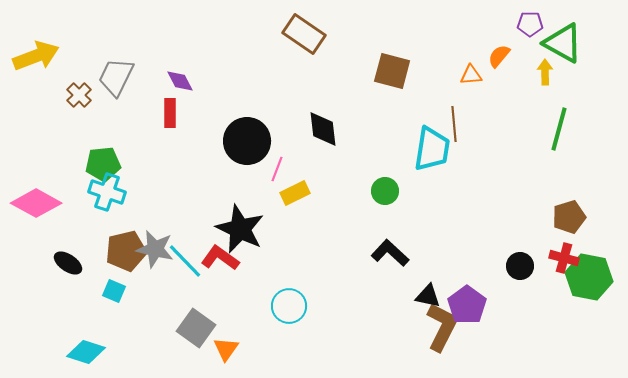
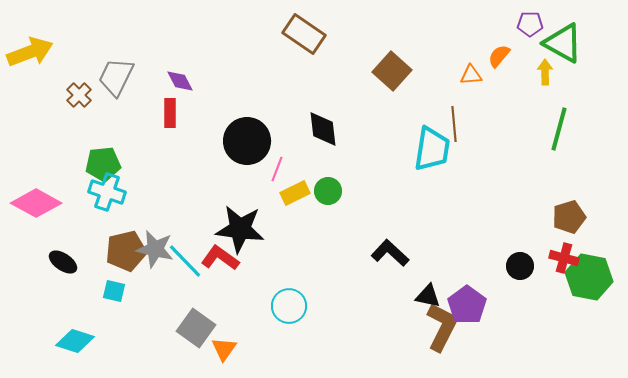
yellow arrow at (36, 56): moved 6 px left, 4 px up
brown square at (392, 71): rotated 27 degrees clockwise
green circle at (385, 191): moved 57 px left
black star at (240, 229): rotated 18 degrees counterclockwise
black ellipse at (68, 263): moved 5 px left, 1 px up
cyan square at (114, 291): rotated 10 degrees counterclockwise
orange triangle at (226, 349): moved 2 px left
cyan diamond at (86, 352): moved 11 px left, 11 px up
